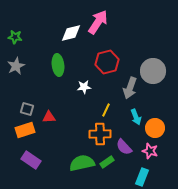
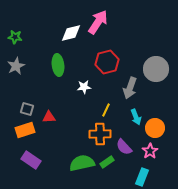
gray circle: moved 3 px right, 2 px up
pink star: rotated 21 degrees clockwise
